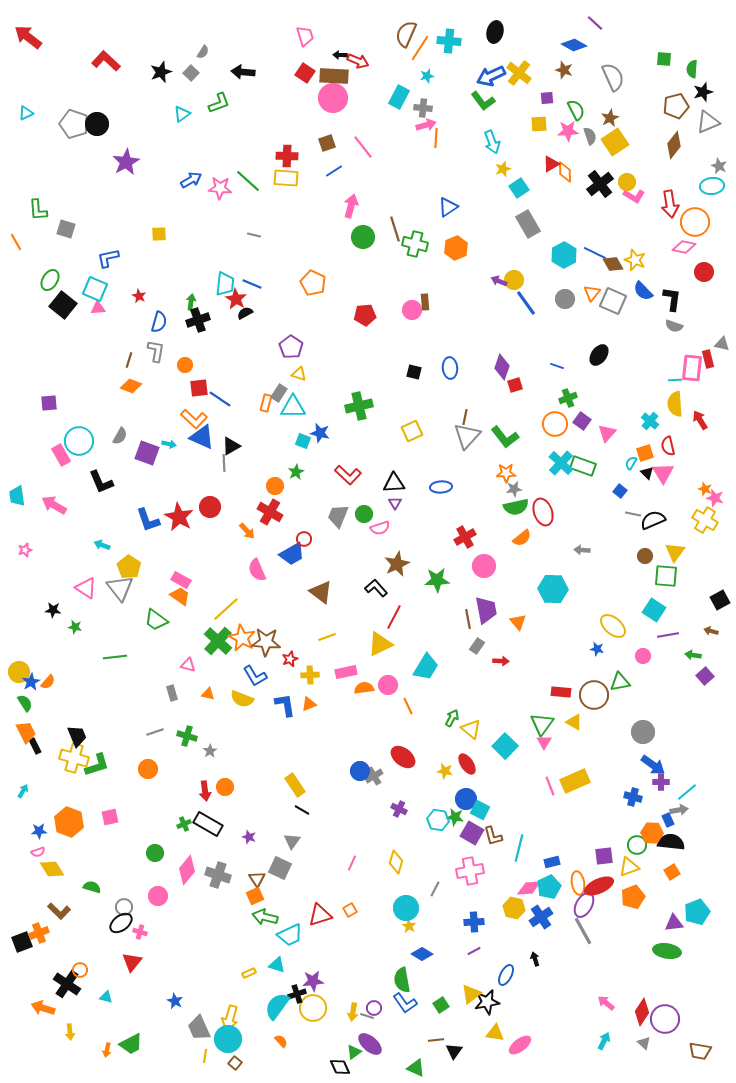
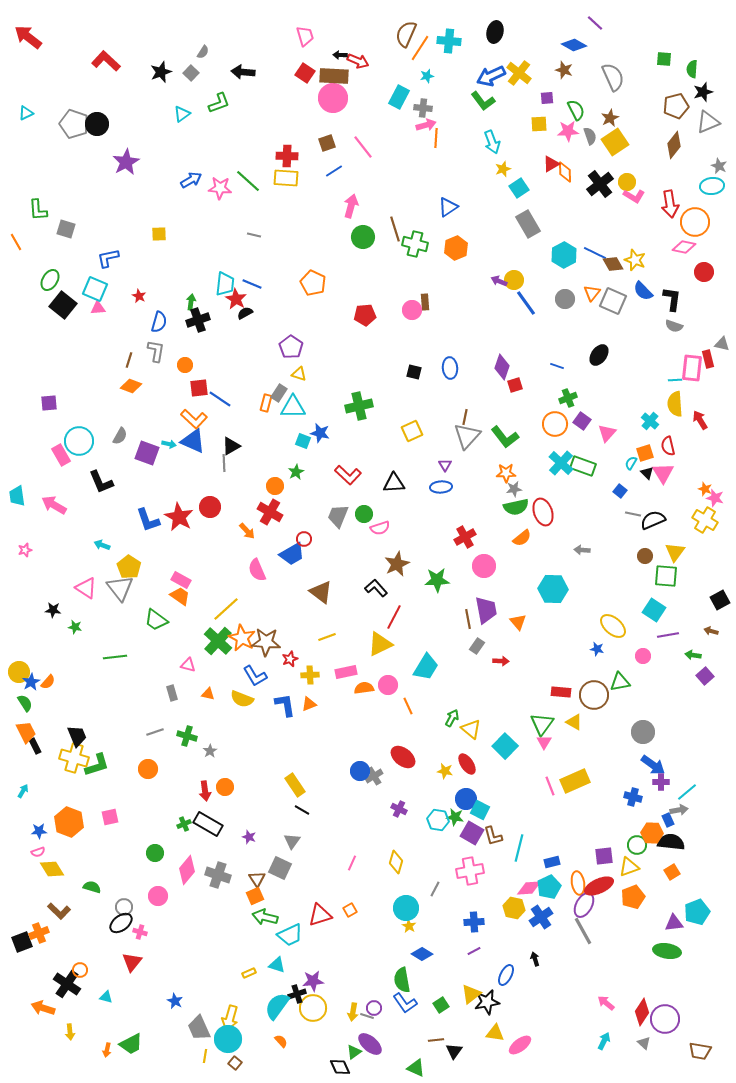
blue triangle at (202, 437): moved 9 px left, 4 px down
purple triangle at (395, 503): moved 50 px right, 38 px up
